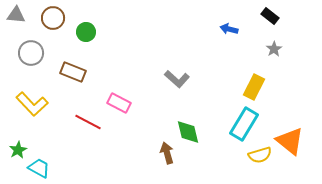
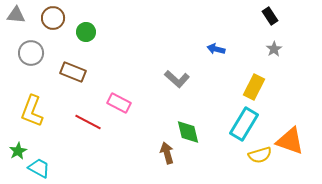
black rectangle: rotated 18 degrees clockwise
blue arrow: moved 13 px left, 20 px down
yellow L-shape: moved 7 px down; rotated 64 degrees clockwise
orange triangle: rotated 20 degrees counterclockwise
green star: moved 1 px down
